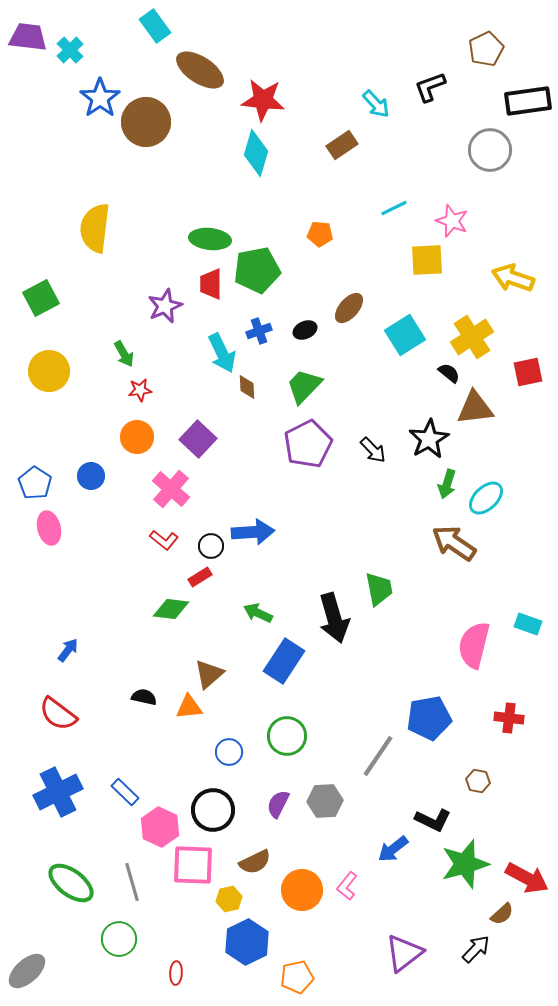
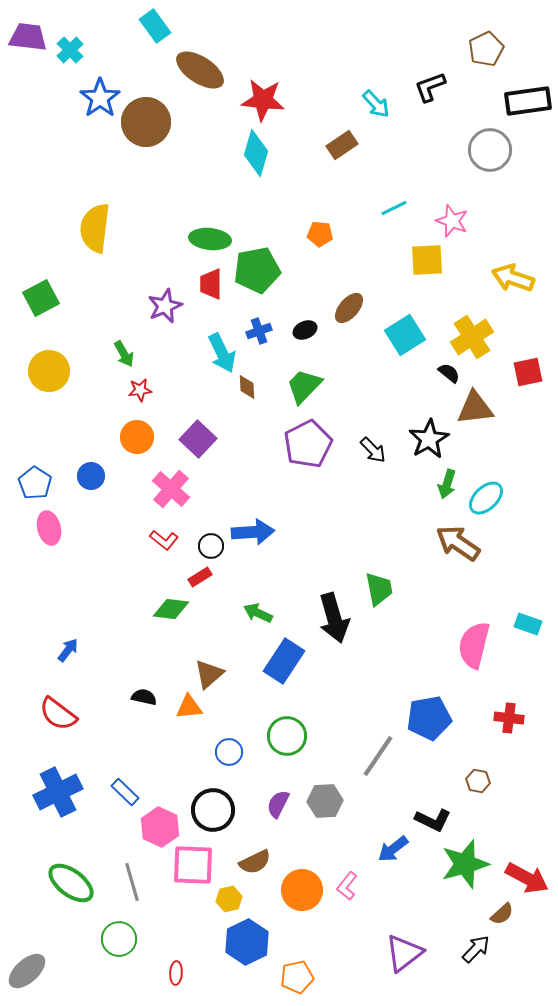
brown arrow at (454, 543): moved 4 px right
